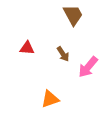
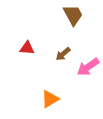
brown arrow: rotated 84 degrees clockwise
pink arrow: rotated 15 degrees clockwise
orange triangle: rotated 12 degrees counterclockwise
